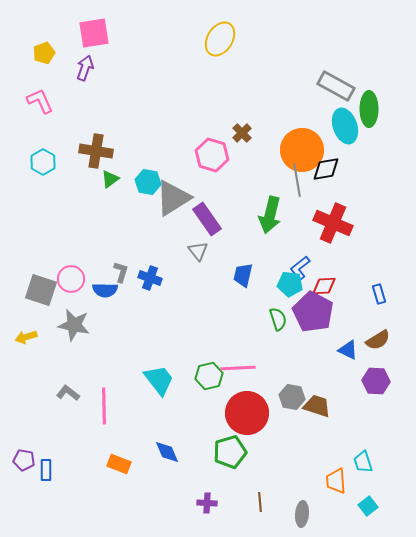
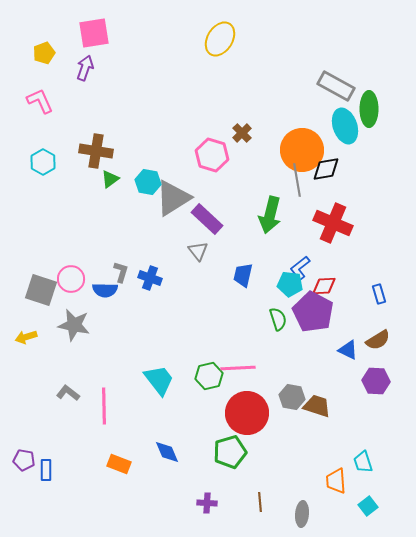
purple rectangle at (207, 219): rotated 12 degrees counterclockwise
